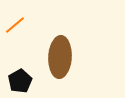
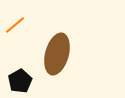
brown ellipse: moved 3 px left, 3 px up; rotated 12 degrees clockwise
